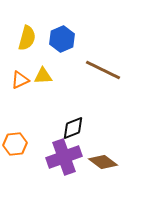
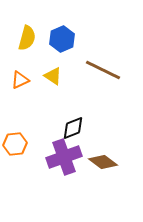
yellow triangle: moved 10 px right; rotated 36 degrees clockwise
